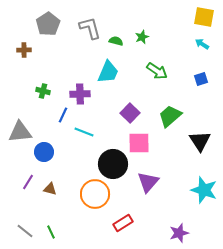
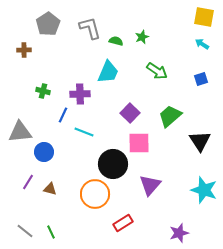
purple triangle: moved 2 px right, 3 px down
